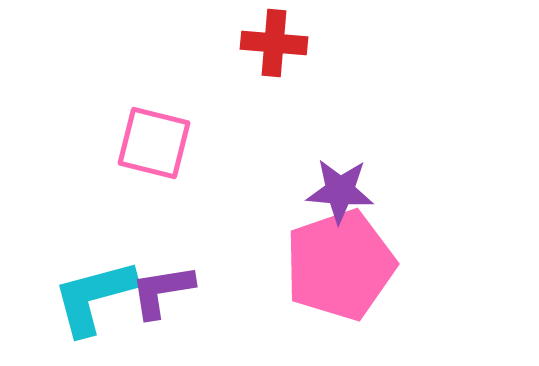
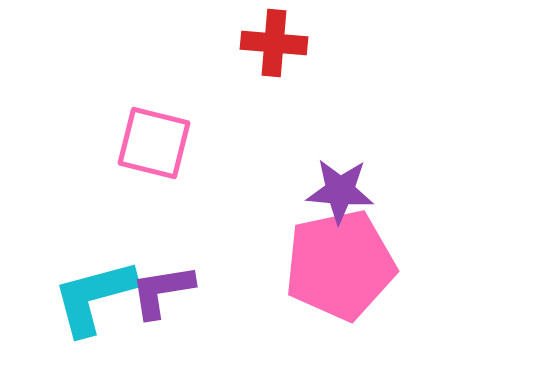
pink pentagon: rotated 7 degrees clockwise
